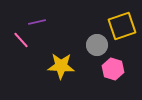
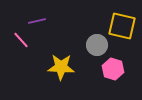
purple line: moved 1 px up
yellow square: rotated 32 degrees clockwise
yellow star: moved 1 px down
